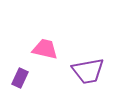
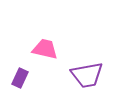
purple trapezoid: moved 1 px left, 4 px down
